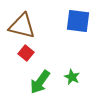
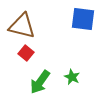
blue square: moved 5 px right, 2 px up
